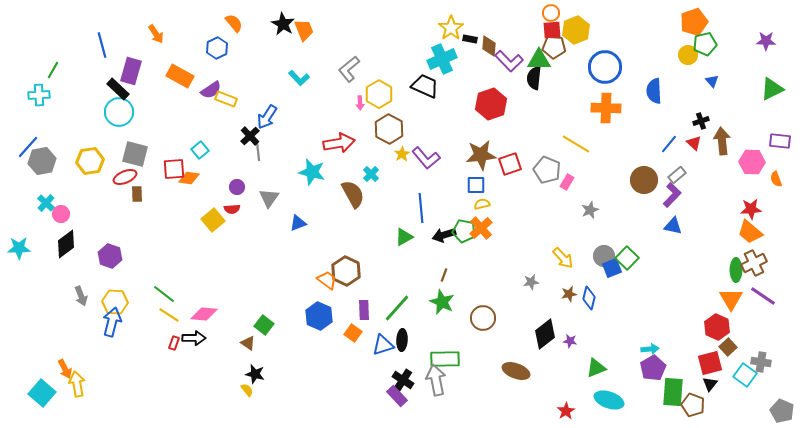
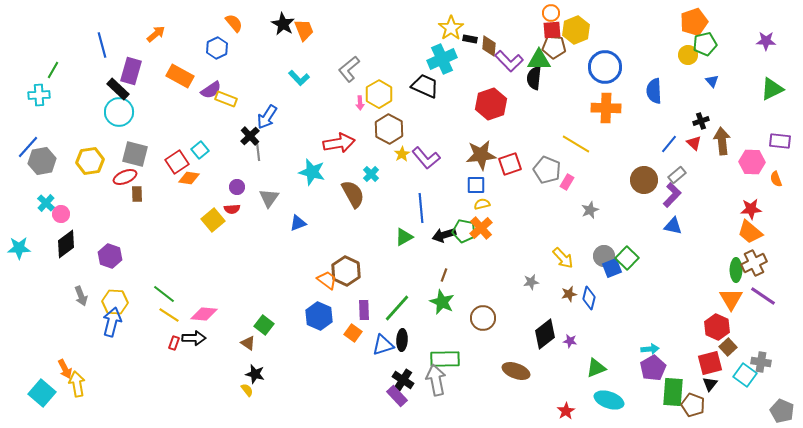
orange arrow at (156, 34): rotated 96 degrees counterclockwise
red square at (174, 169): moved 3 px right, 7 px up; rotated 30 degrees counterclockwise
